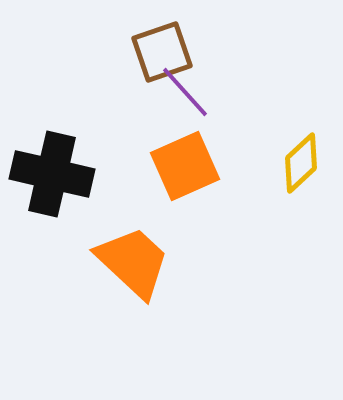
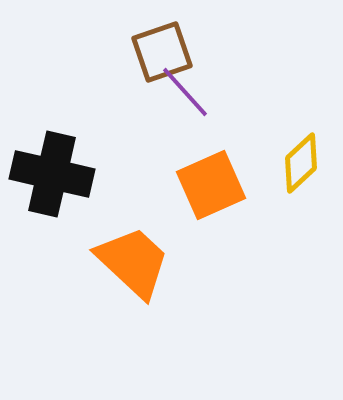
orange square: moved 26 px right, 19 px down
